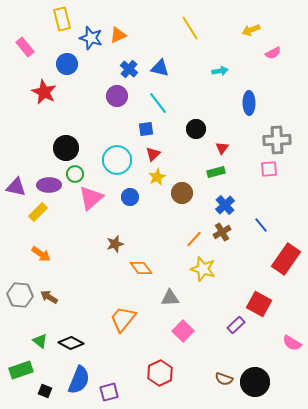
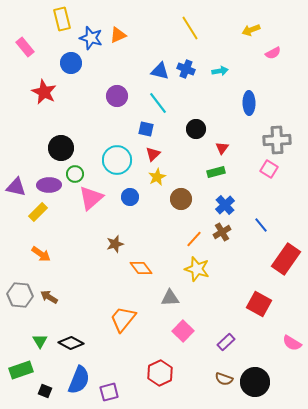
blue circle at (67, 64): moved 4 px right, 1 px up
blue triangle at (160, 68): moved 3 px down
blue cross at (129, 69): moved 57 px right; rotated 18 degrees counterclockwise
blue square at (146, 129): rotated 21 degrees clockwise
black circle at (66, 148): moved 5 px left
pink square at (269, 169): rotated 36 degrees clockwise
brown circle at (182, 193): moved 1 px left, 6 px down
yellow star at (203, 269): moved 6 px left
purple rectangle at (236, 325): moved 10 px left, 17 px down
green triangle at (40, 341): rotated 21 degrees clockwise
